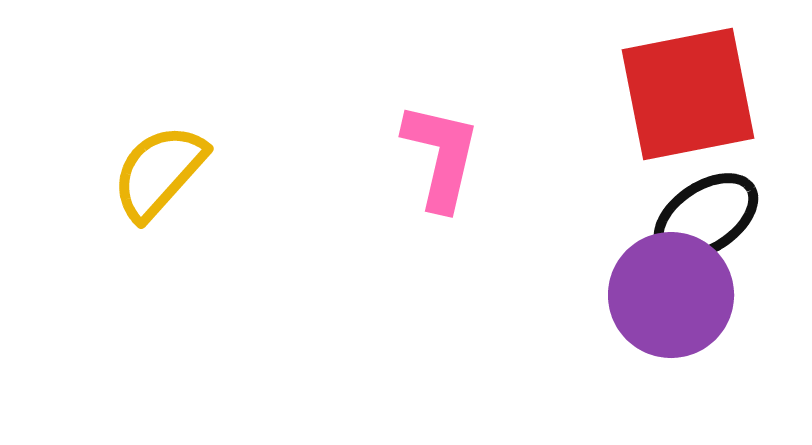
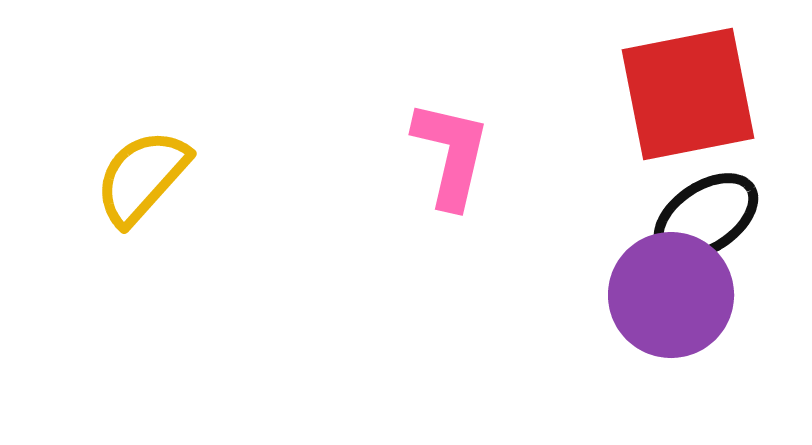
pink L-shape: moved 10 px right, 2 px up
yellow semicircle: moved 17 px left, 5 px down
